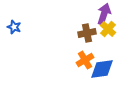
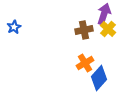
blue star: rotated 24 degrees clockwise
brown cross: moved 3 px left, 3 px up
orange cross: moved 3 px down
blue diamond: moved 3 px left, 9 px down; rotated 40 degrees counterclockwise
